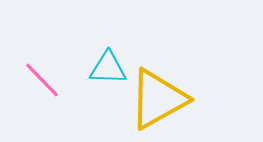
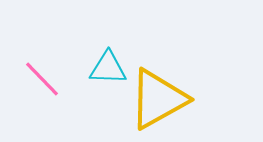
pink line: moved 1 px up
